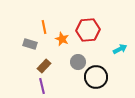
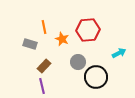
cyan arrow: moved 1 px left, 4 px down
